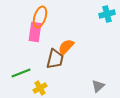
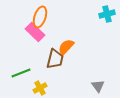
pink rectangle: rotated 54 degrees counterclockwise
gray triangle: rotated 24 degrees counterclockwise
